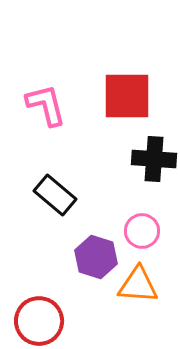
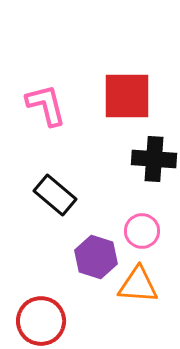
red circle: moved 2 px right
